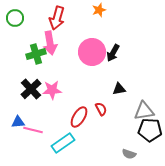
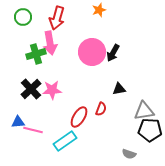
green circle: moved 8 px right, 1 px up
red semicircle: rotated 48 degrees clockwise
cyan rectangle: moved 2 px right, 2 px up
